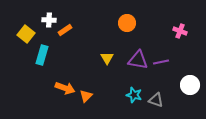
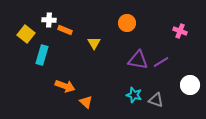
orange rectangle: rotated 56 degrees clockwise
yellow triangle: moved 13 px left, 15 px up
purple line: rotated 21 degrees counterclockwise
orange arrow: moved 2 px up
orange triangle: moved 6 px down; rotated 32 degrees counterclockwise
